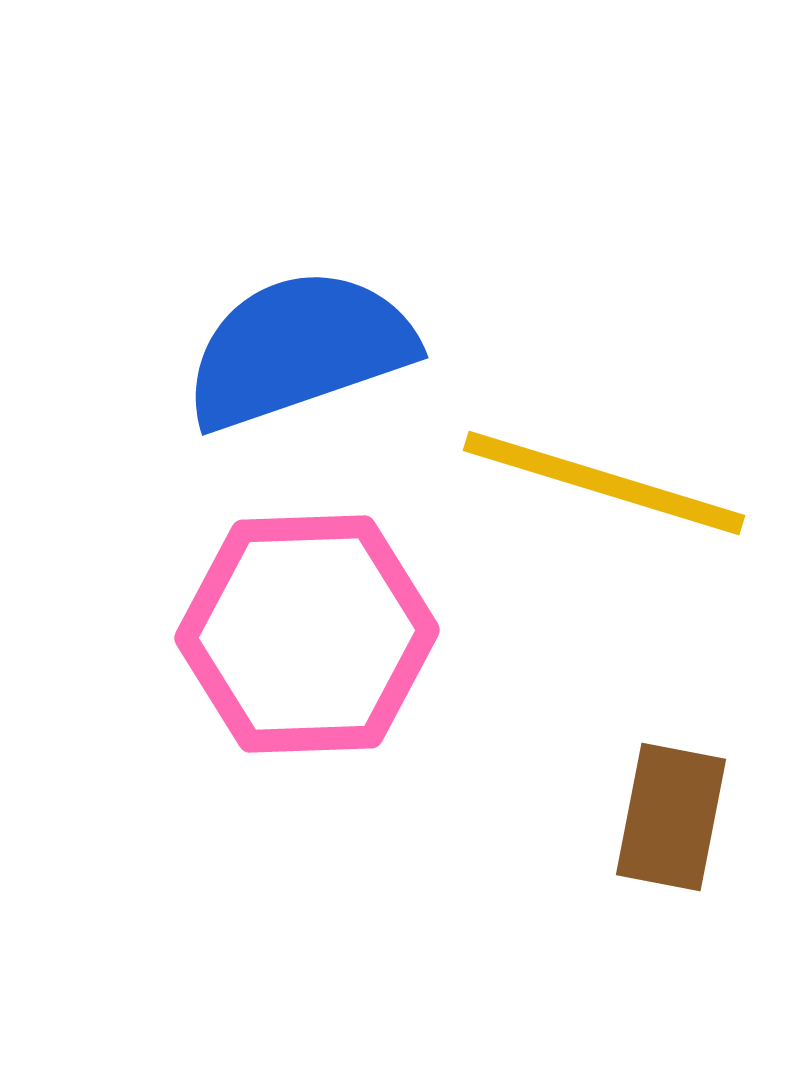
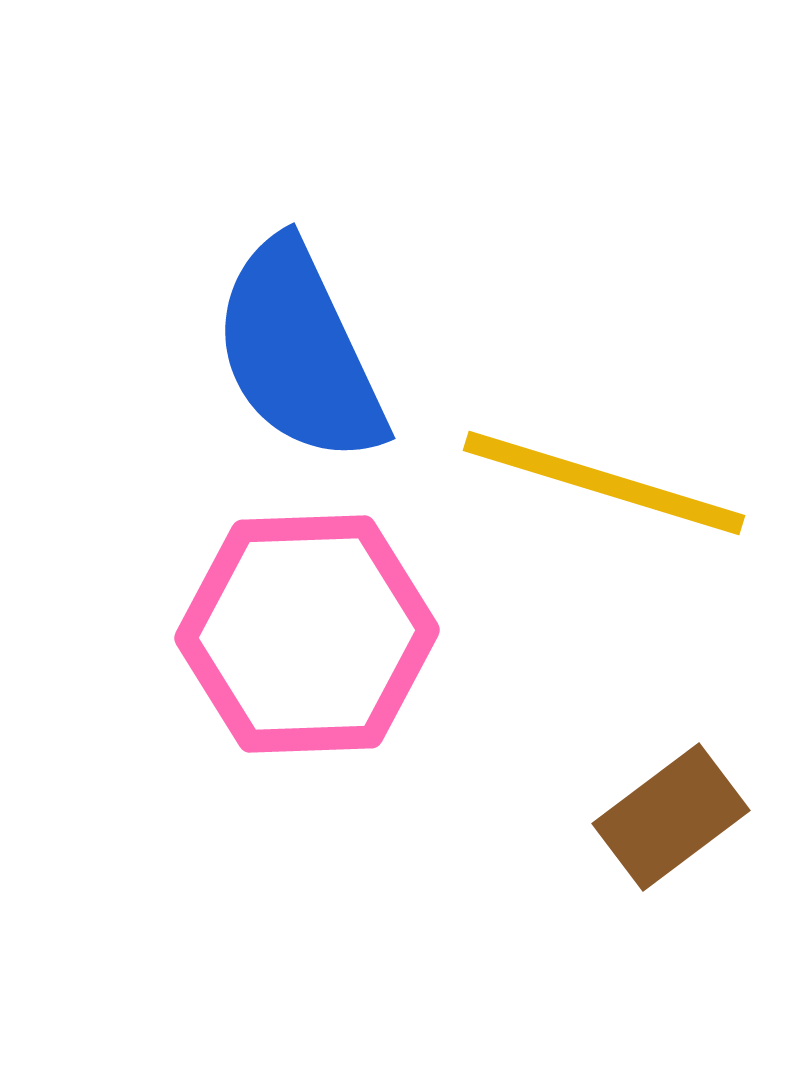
blue semicircle: moved 3 px down; rotated 96 degrees counterclockwise
brown rectangle: rotated 42 degrees clockwise
